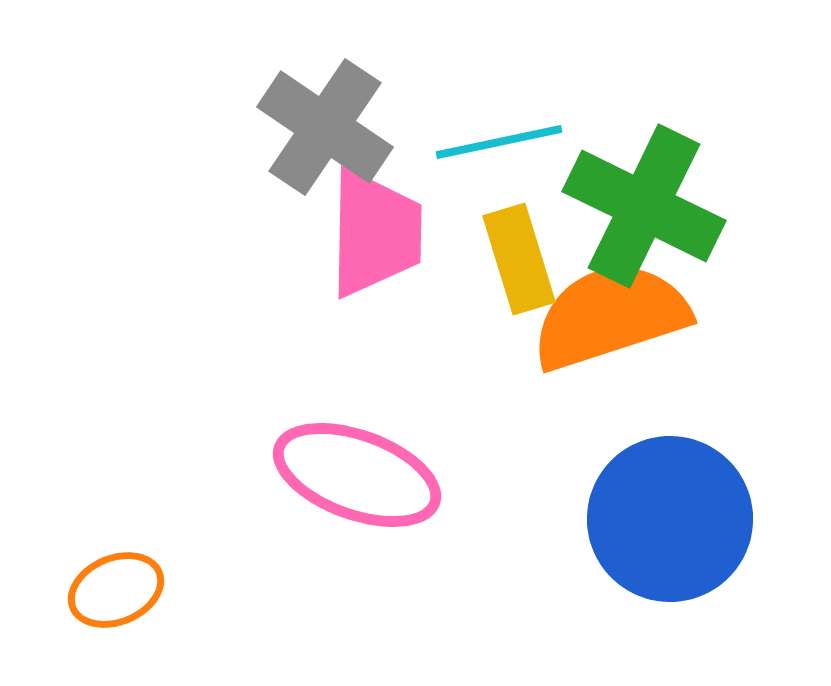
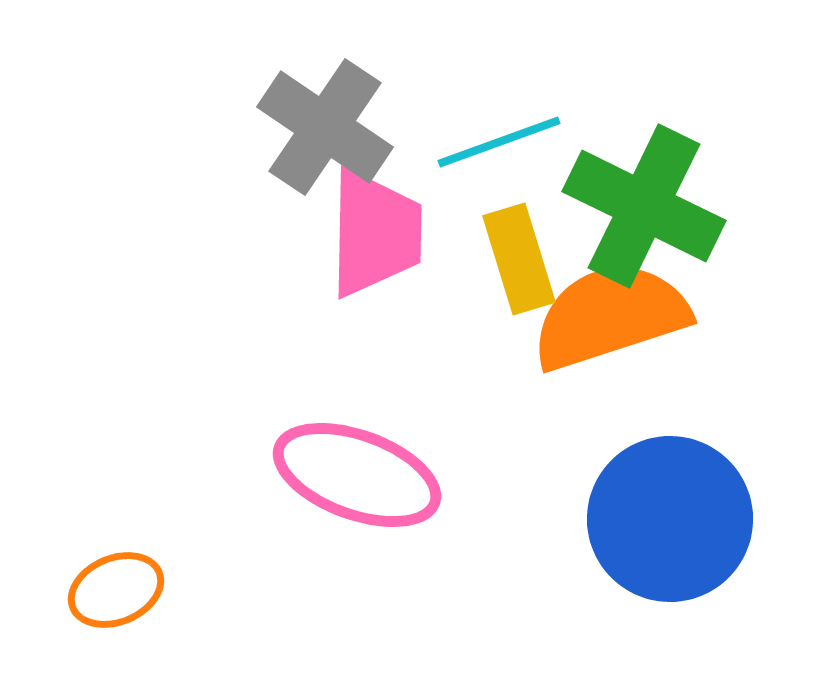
cyan line: rotated 8 degrees counterclockwise
